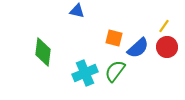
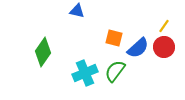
red circle: moved 3 px left
green diamond: rotated 28 degrees clockwise
